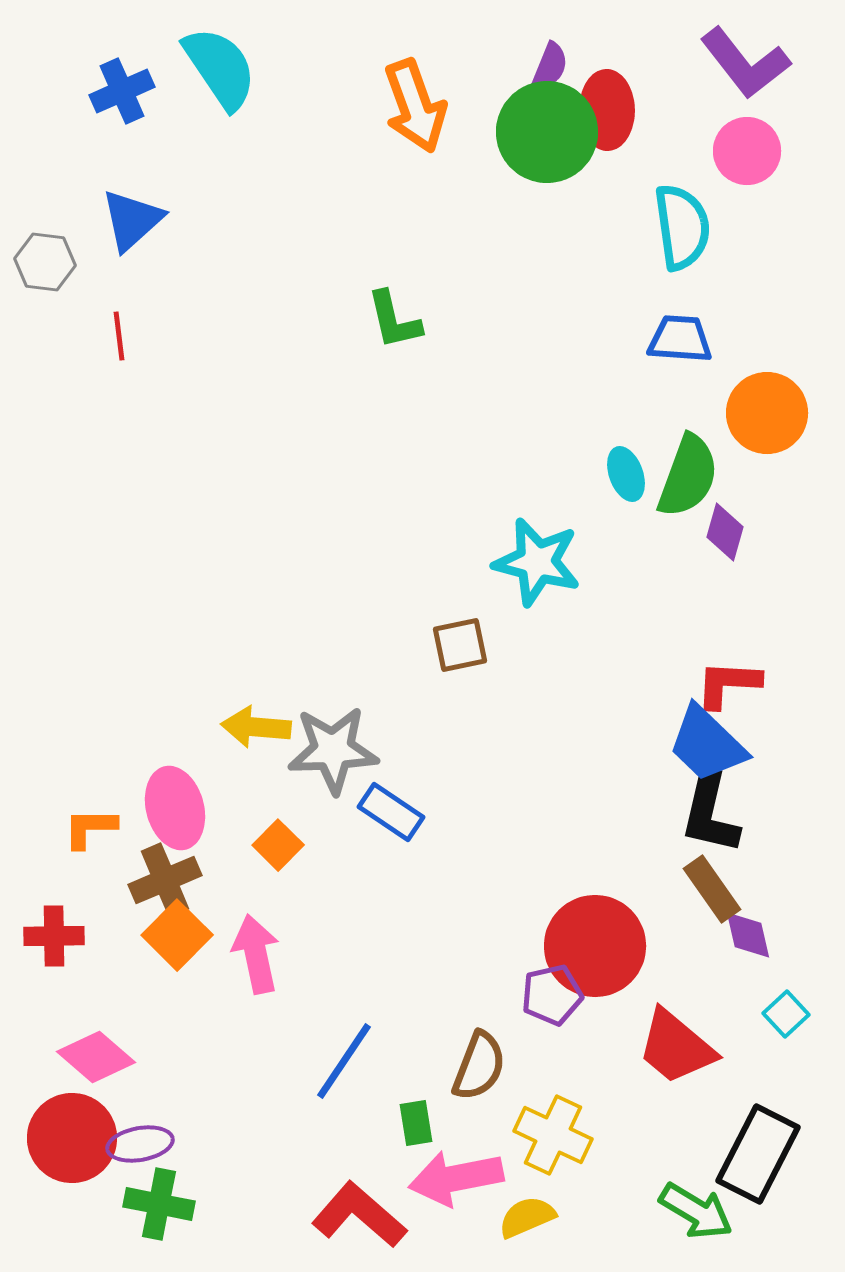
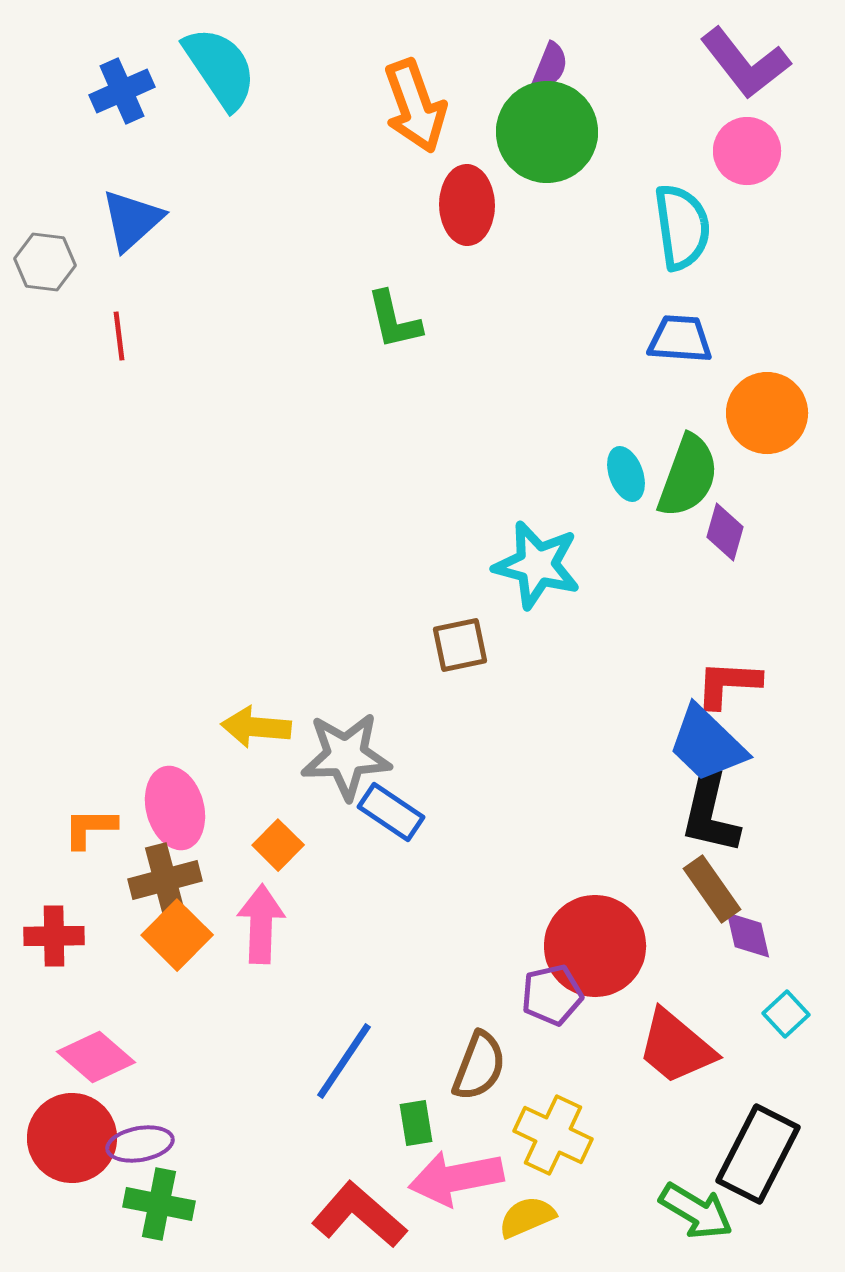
red ellipse at (607, 110): moved 140 px left, 95 px down
cyan star at (537, 562): moved 3 px down
gray star at (333, 750): moved 13 px right, 6 px down
brown cross at (165, 880): rotated 8 degrees clockwise
pink arrow at (256, 954): moved 5 px right, 30 px up; rotated 14 degrees clockwise
